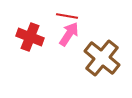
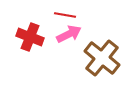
red line: moved 2 px left, 1 px up
pink arrow: rotated 30 degrees clockwise
